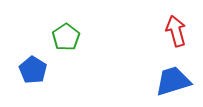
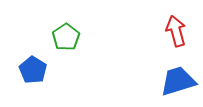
blue trapezoid: moved 5 px right
